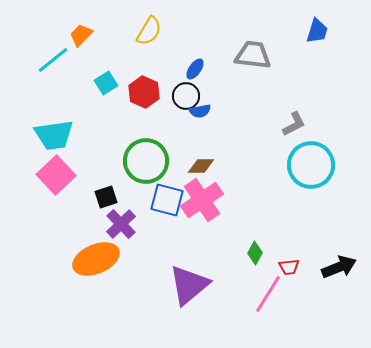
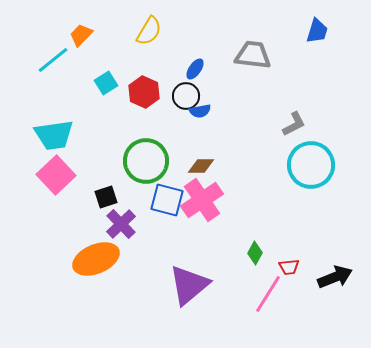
black arrow: moved 4 px left, 10 px down
